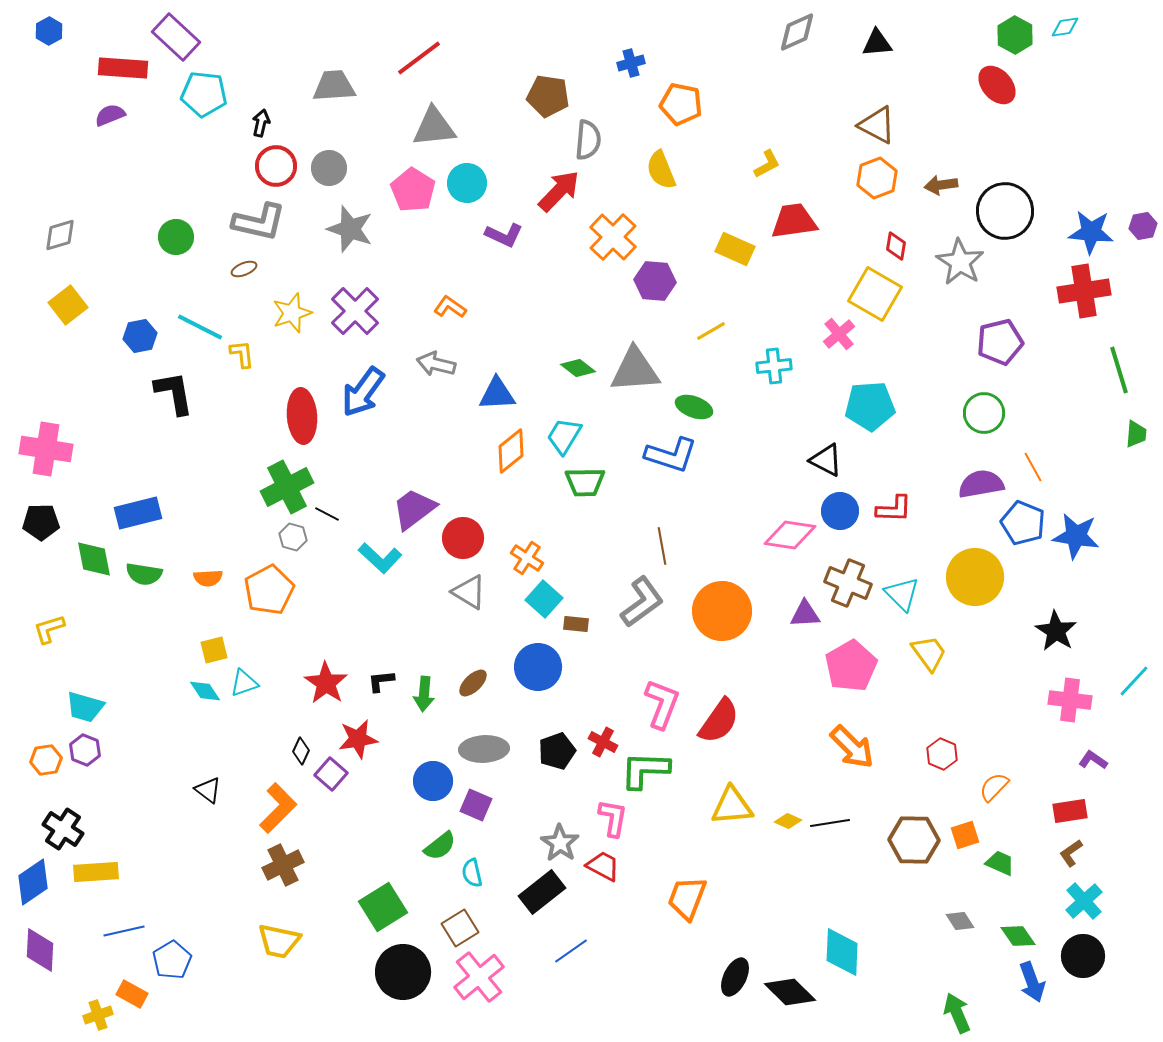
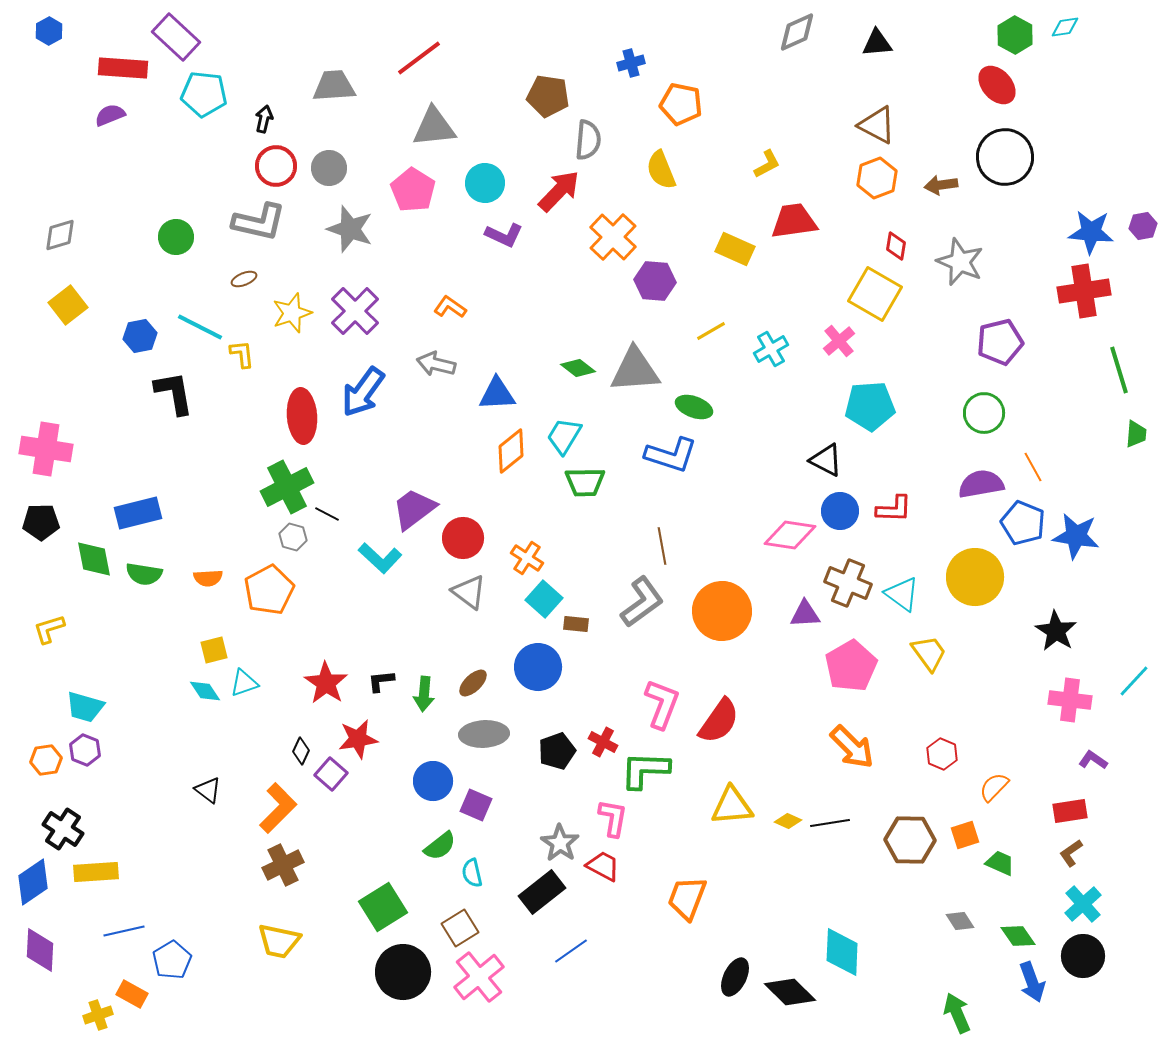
black arrow at (261, 123): moved 3 px right, 4 px up
cyan circle at (467, 183): moved 18 px right
black circle at (1005, 211): moved 54 px up
gray star at (960, 262): rotated 9 degrees counterclockwise
brown ellipse at (244, 269): moved 10 px down
pink cross at (839, 334): moved 7 px down
cyan cross at (774, 366): moved 3 px left, 17 px up; rotated 24 degrees counterclockwise
gray triangle at (469, 592): rotated 6 degrees clockwise
cyan triangle at (902, 594): rotated 9 degrees counterclockwise
gray ellipse at (484, 749): moved 15 px up
brown hexagon at (914, 840): moved 4 px left
cyan cross at (1084, 901): moved 1 px left, 3 px down
